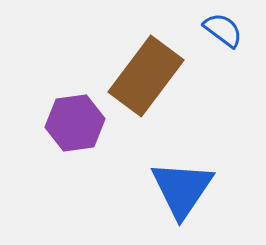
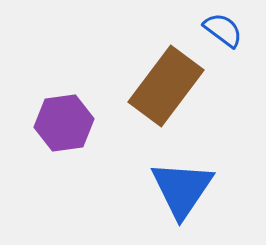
brown rectangle: moved 20 px right, 10 px down
purple hexagon: moved 11 px left
